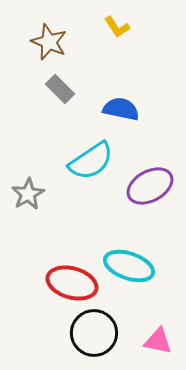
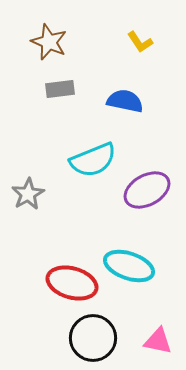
yellow L-shape: moved 23 px right, 15 px down
gray rectangle: rotated 52 degrees counterclockwise
blue semicircle: moved 4 px right, 8 px up
cyan semicircle: moved 2 px right, 1 px up; rotated 12 degrees clockwise
purple ellipse: moved 3 px left, 4 px down
black circle: moved 1 px left, 5 px down
